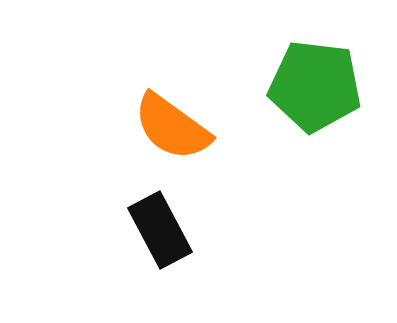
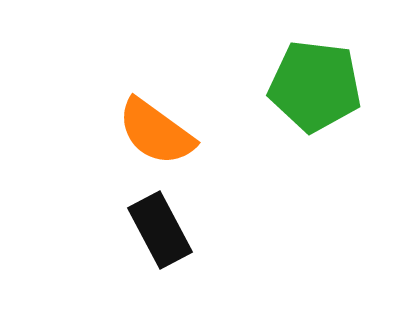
orange semicircle: moved 16 px left, 5 px down
